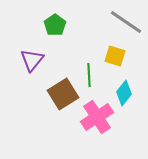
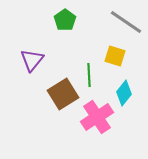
green pentagon: moved 10 px right, 5 px up
